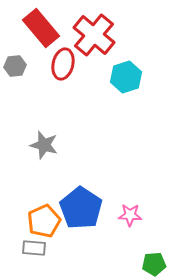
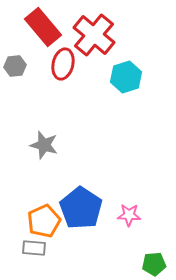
red rectangle: moved 2 px right, 1 px up
pink star: moved 1 px left
